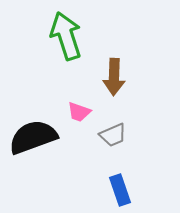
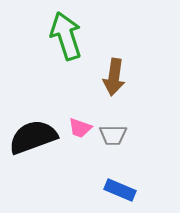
brown arrow: rotated 6 degrees clockwise
pink trapezoid: moved 1 px right, 16 px down
gray trapezoid: rotated 24 degrees clockwise
blue rectangle: rotated 48 degrees counterclockwise
